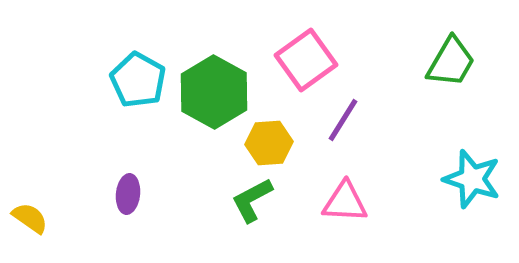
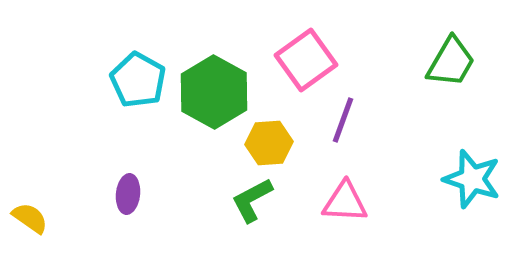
purple line: rotated 12 degrees counterclockwise
